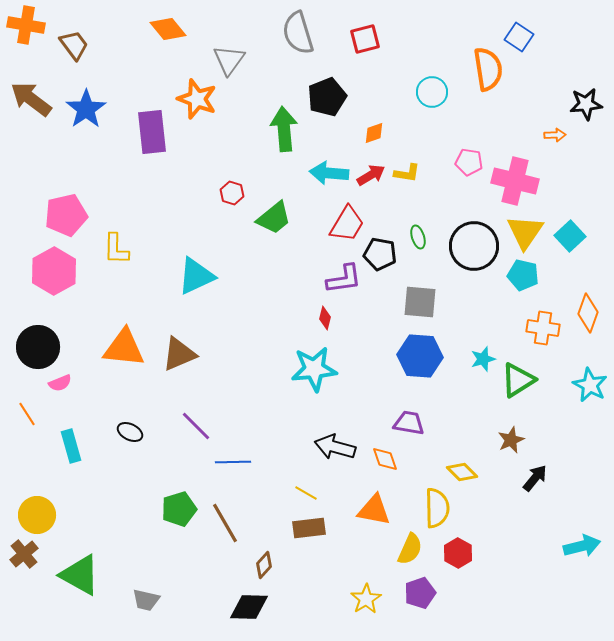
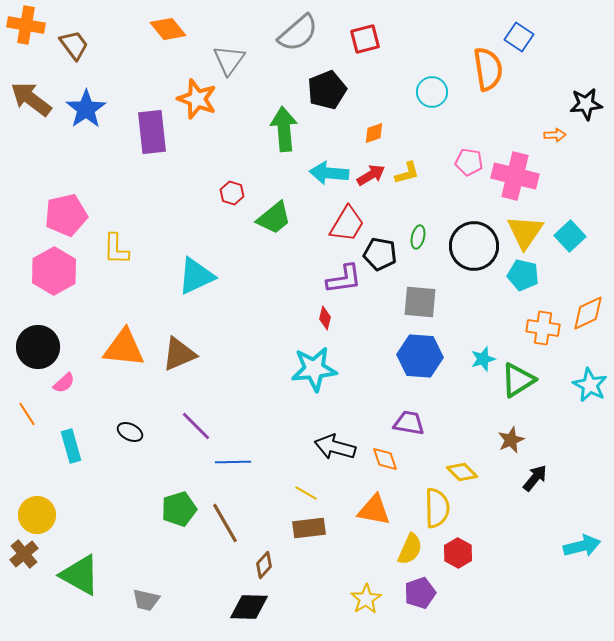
gray semicircle at (298, 33): rotated 114 degrees counterclockwise
black pentagon at (327, 97): moved 7 px up
yellow L-shape at (407, 173): rotated 24 degrees counterclockwise
pink cross at (515, 181): moved 5 px up
green ellipse at (418, 237): rotated 30 degrees clockwise
orange diamond at (588, 313): rotated 45 degrees clockwise
pink semicircle at (60, 383): moved 4 px right; rotated 20 degrees counterclockwise
